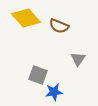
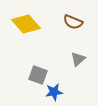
yellow diamond: moved 6 px down
brown semicircle: moved 14 px right, 4 px up
gray triangle: rotated 14 degrees clockwise
